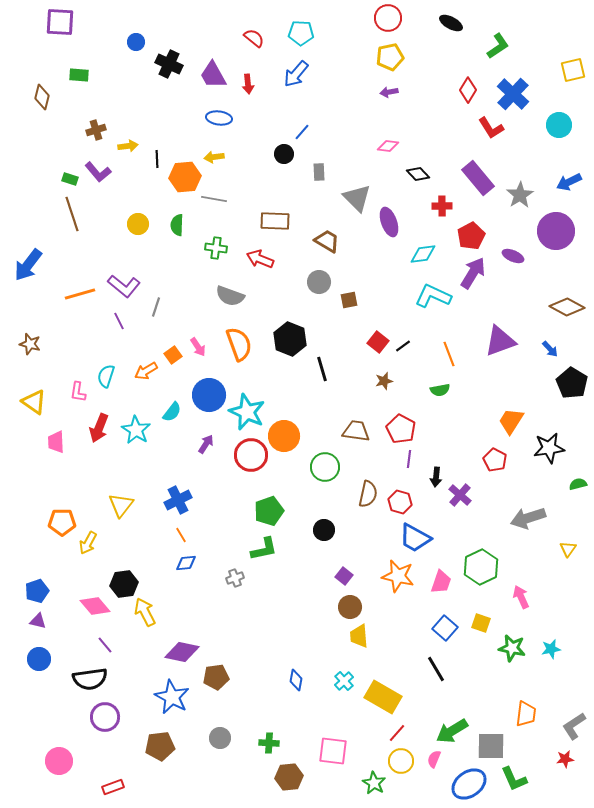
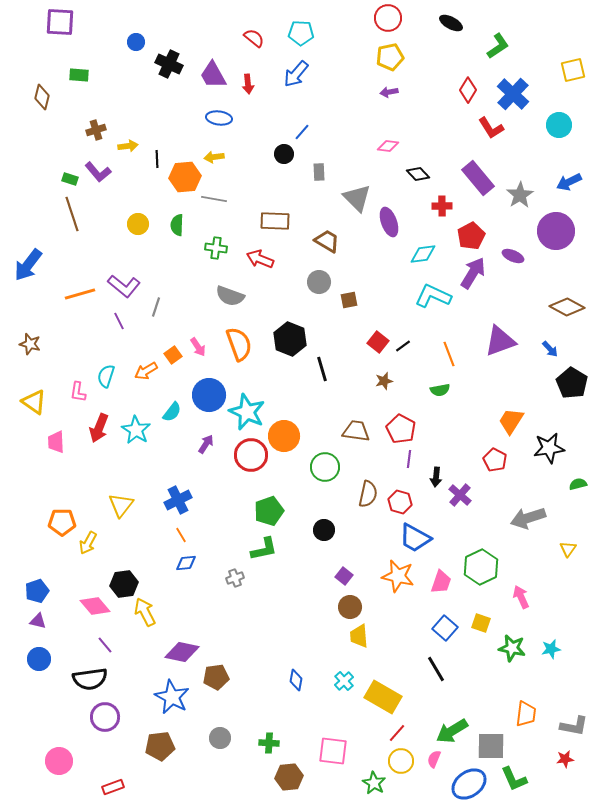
gray L-shape at (574, 726): rotated 136 degrees counterclockwise
